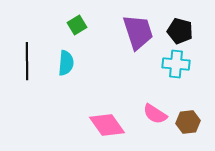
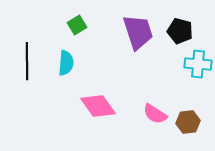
cyan cross: moved 22 px right
pink diamond: moved 9 px left, 19 px up
